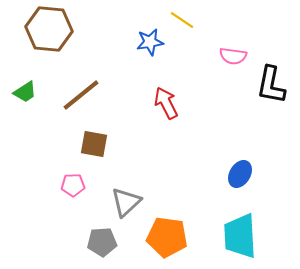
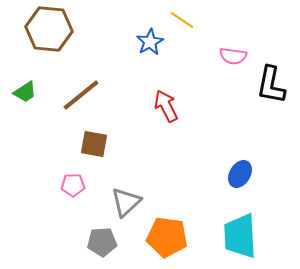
blue star: rotated 20 degrees counterclockwise
red arrow: moved 3 px down
